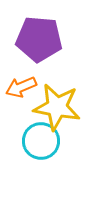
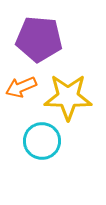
yellow star: moved 11 px right, 10 px up; rotated 9 degrees counterclockwise
cyan circle: moved 1 px right
